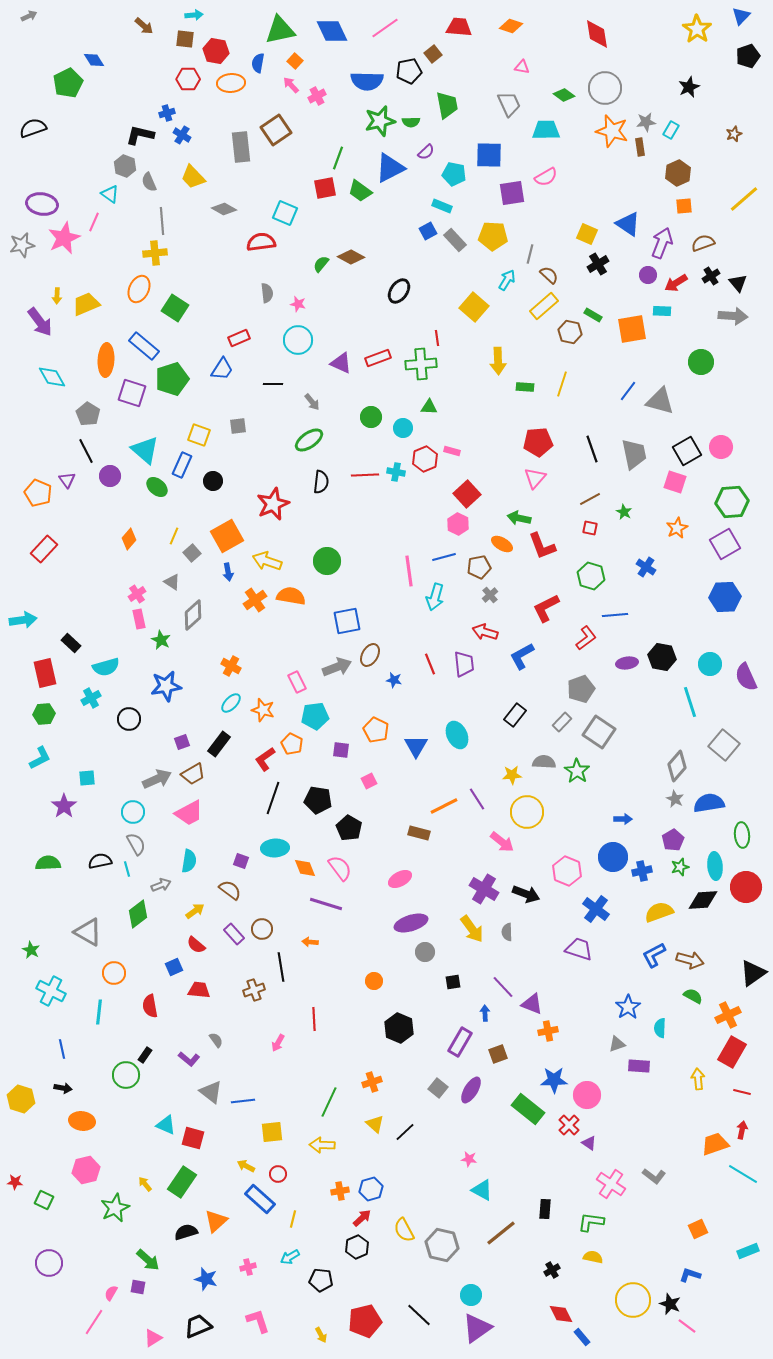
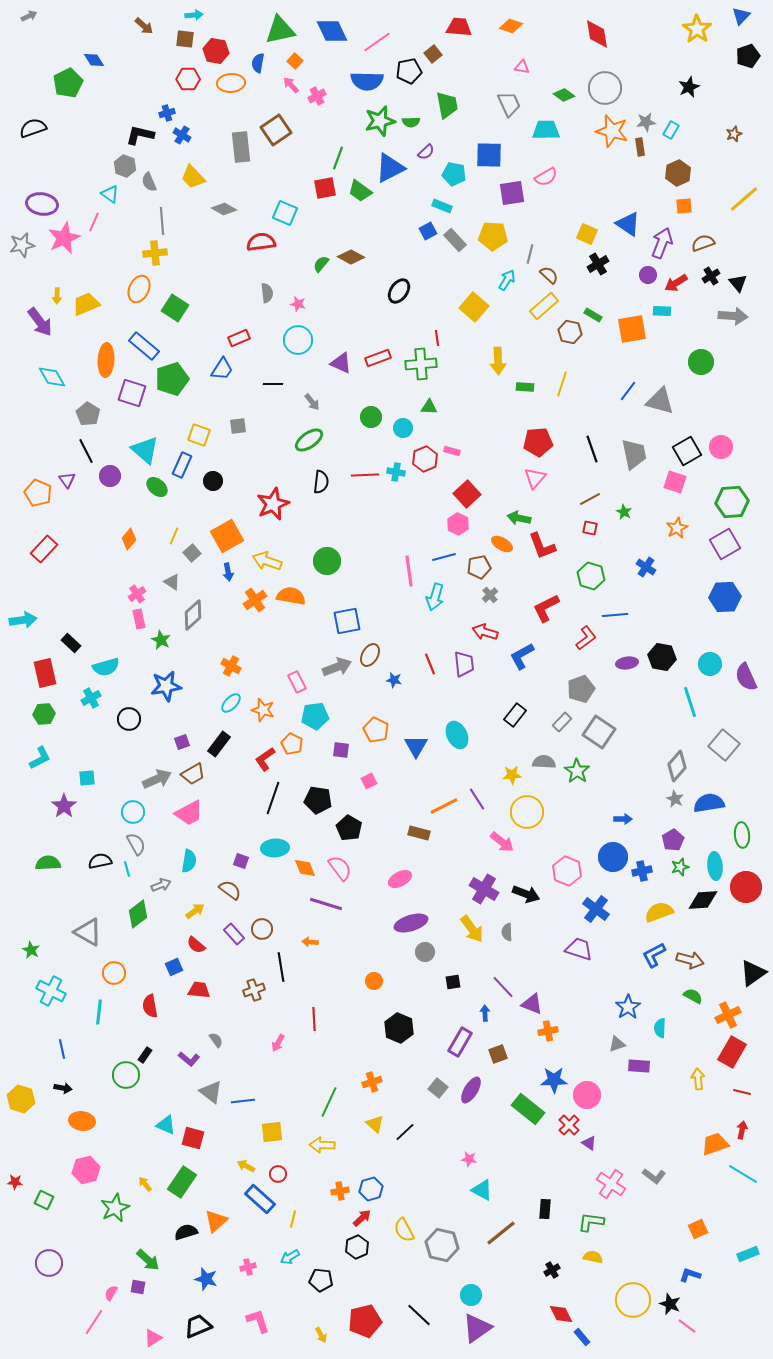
pink line at (385, 28): moved 8 px left, 14 px down
cyan rectangle at (748, 1251): moved 3 px down
